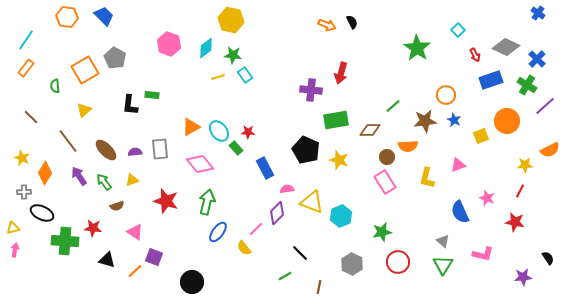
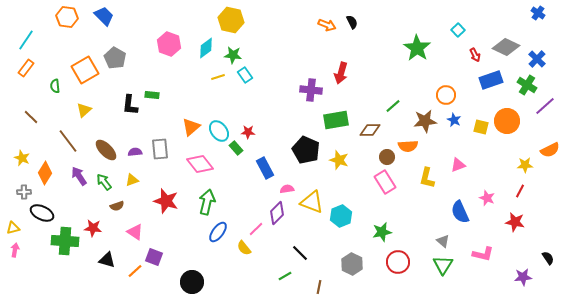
orange triangle at (191, 127): rotated 12 degrees counterclockwise
yellow square at (481, 136): moved 9 px up; rotated 35 degrees clockwise
